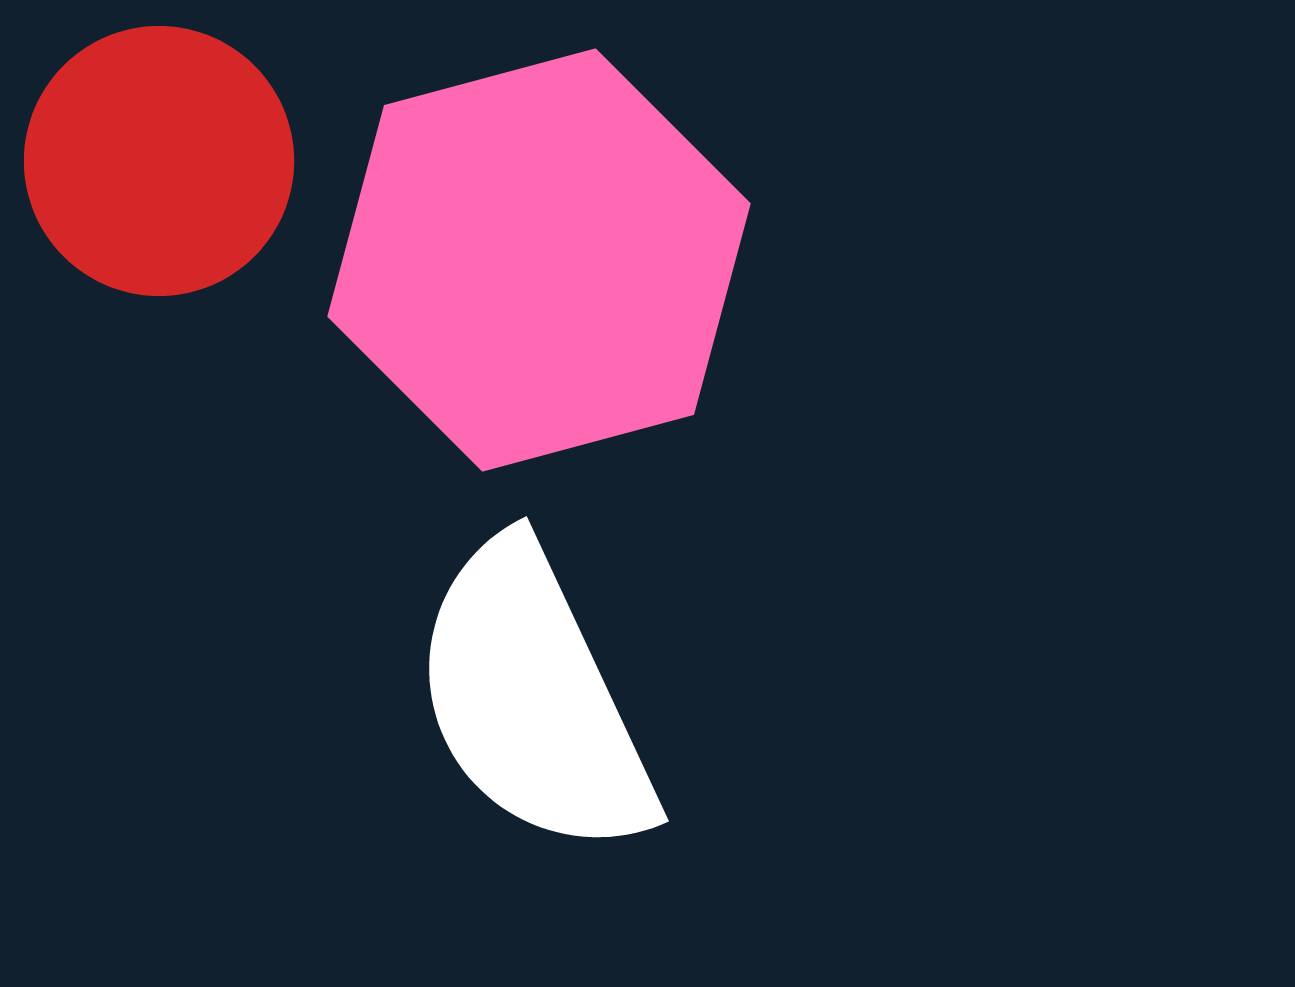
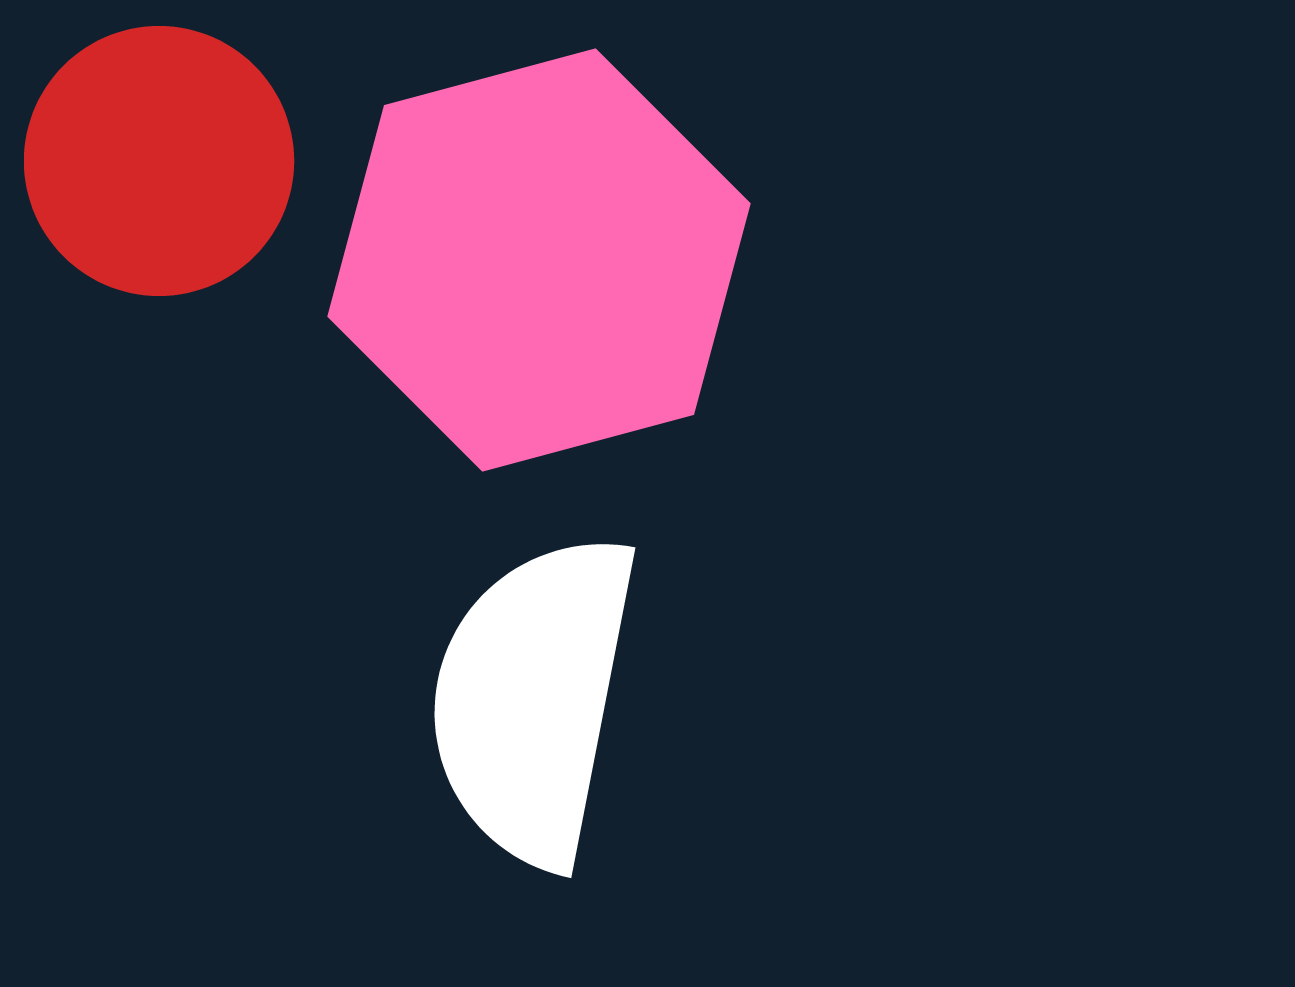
white semicircle: rotated 36 degrees clockwise
